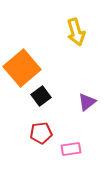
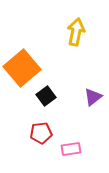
yellow arrow: rotated 152 degrees counterclockwise
black square: moved 5 px right
purple triangle: moved 6 px right, 5 px up
